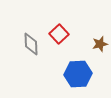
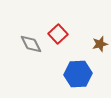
red square: moved 1 px left
gray diamond: rotated 25 degrees counterclockwise
